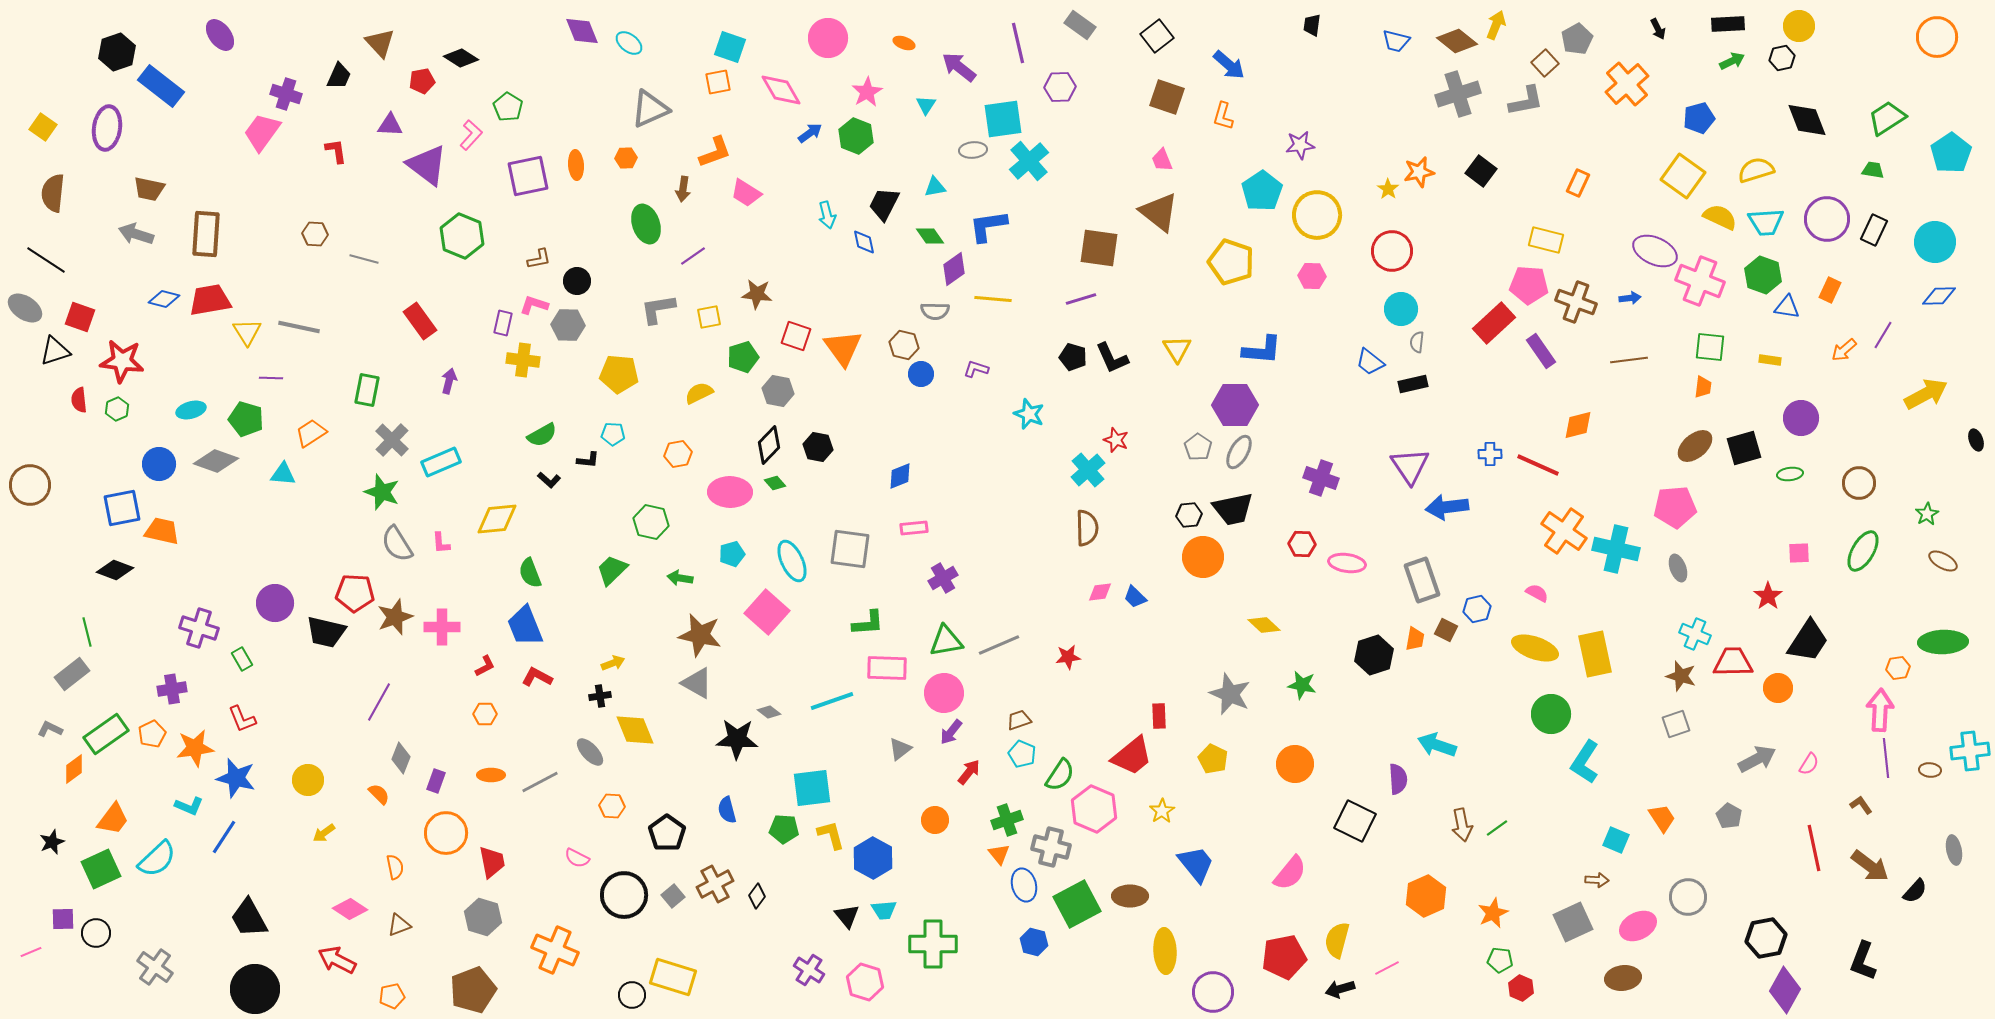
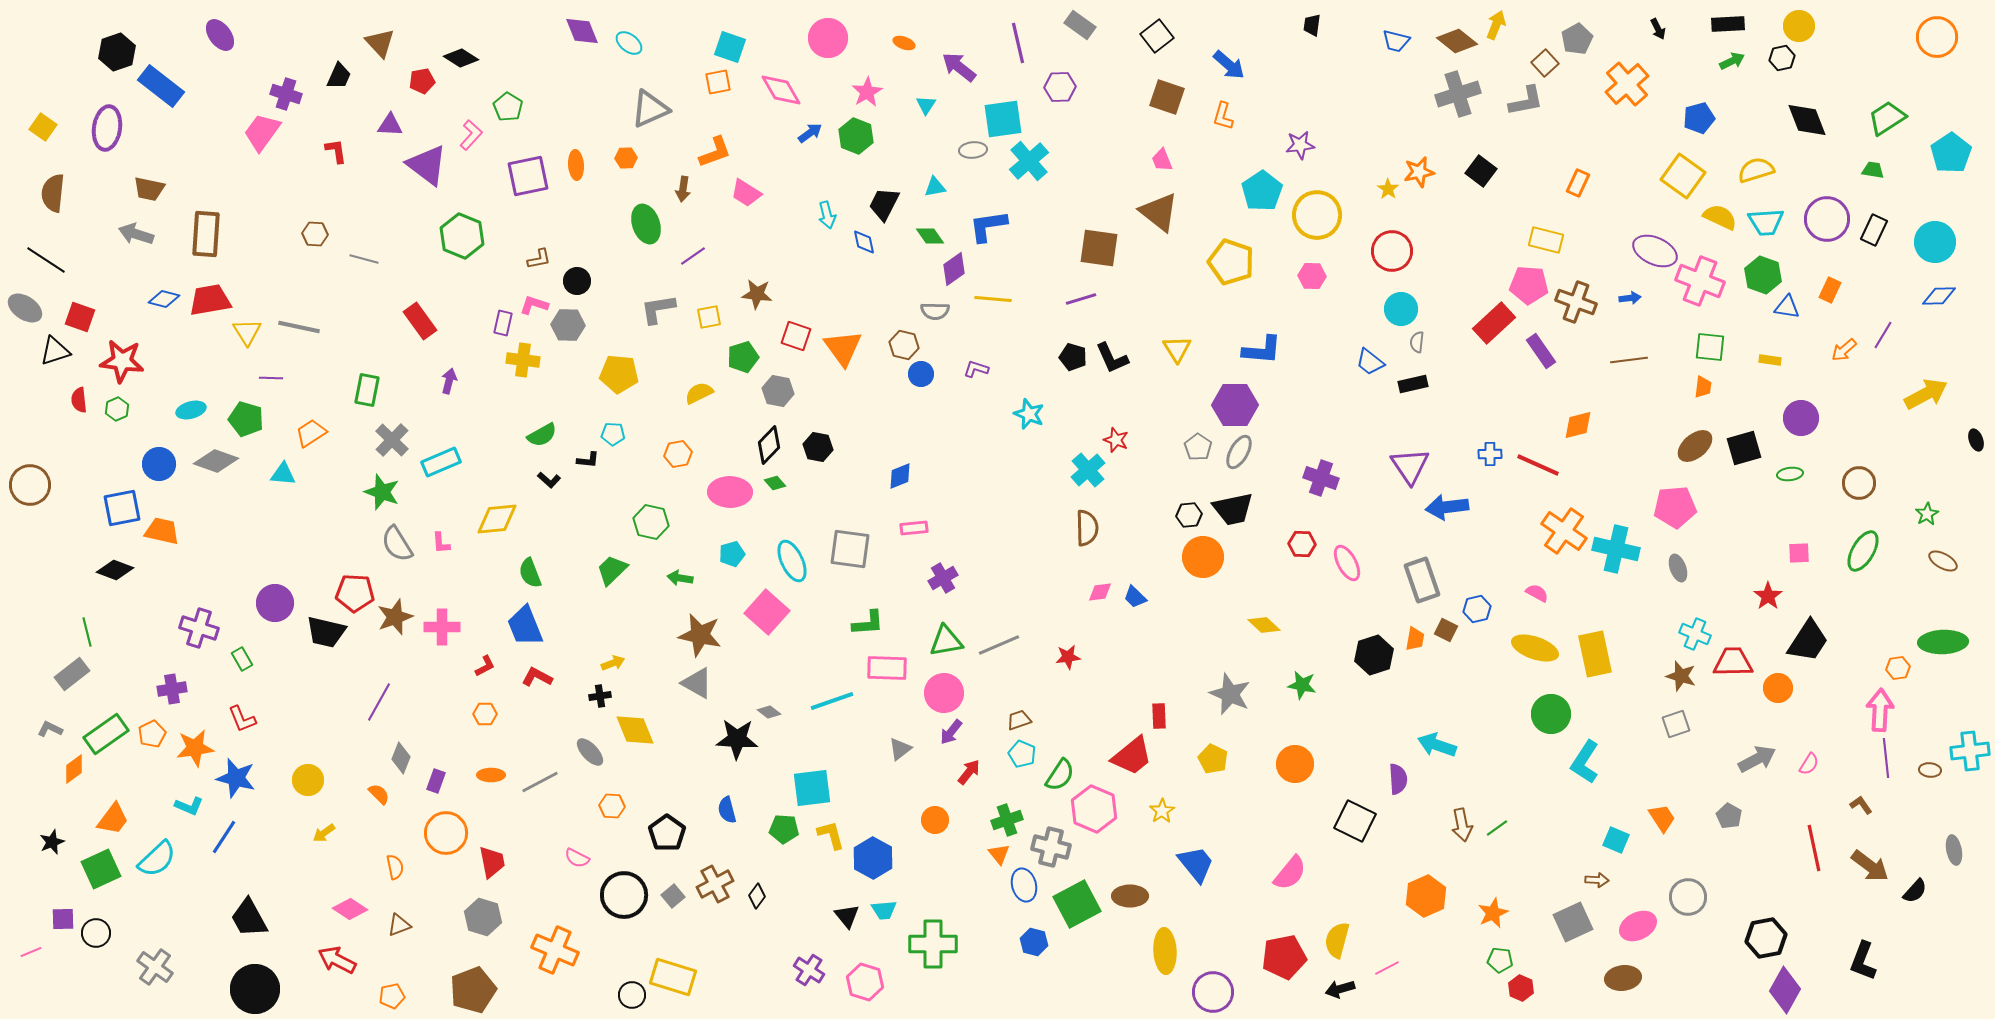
pink ellipse at (1347, 563): rotated 54 degrees clockwise
